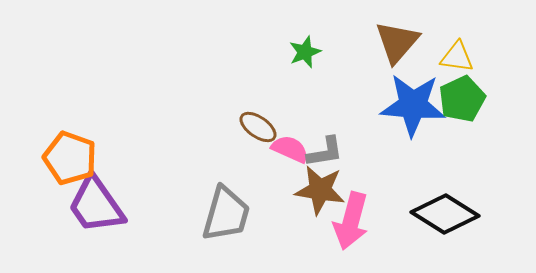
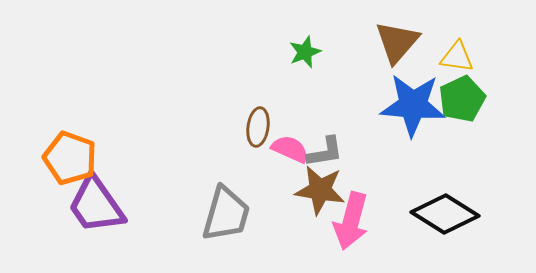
brown ellipse: rotated 63 degrees clockwise
